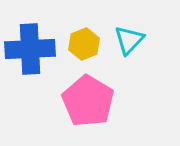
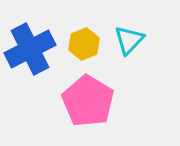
blue cross: rotated 24 degrees counterclockwise
